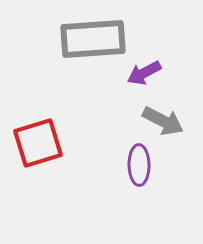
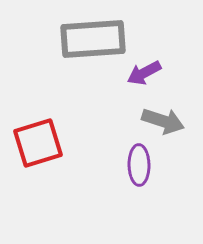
gray arrow: rotated 9 degrees counterclockwise
